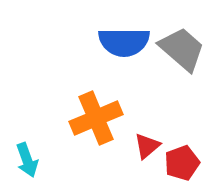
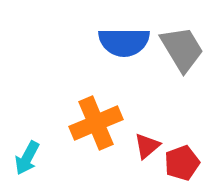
gray trapezoid: rotated 18 degrees clockwise
orange cross: moved 5 px down
cyan arrow: moved 2 px up; rotated 48 degrees clockwise
